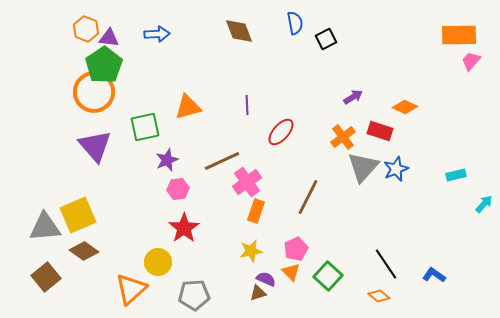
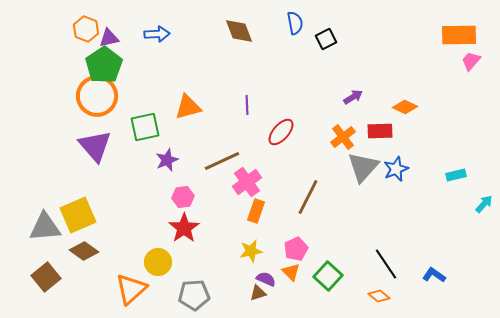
purple triangle at (109, 38): rotated 20 degrees counterclockwise
orange circle at (94, 92): moved 3 px right, 4 px down
red rectangle at (380, 131): rotated 20 degrees counterclockwise
pink hexagon at (178, 189): moved 5 px right, 8 px down
